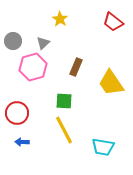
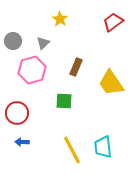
red trapezoid: rotated 105 degrees clockwise
pink hexagon: moved 1 px left, 3 px down
yellow line: moved 8 px right, 20 px down
cyan trapezoid: rotated 75 degrees clockwise
